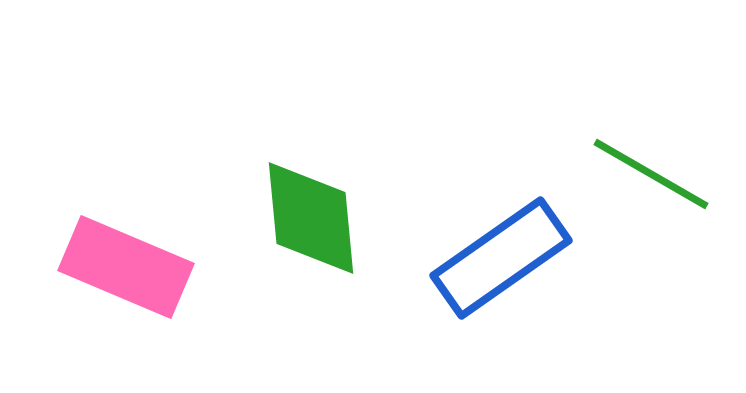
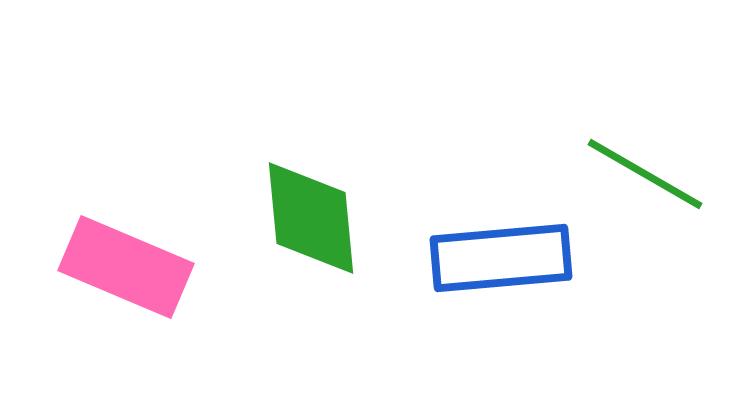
green line: moved 6 px left
blue rectangle: rotated 30 degrees clockwise
